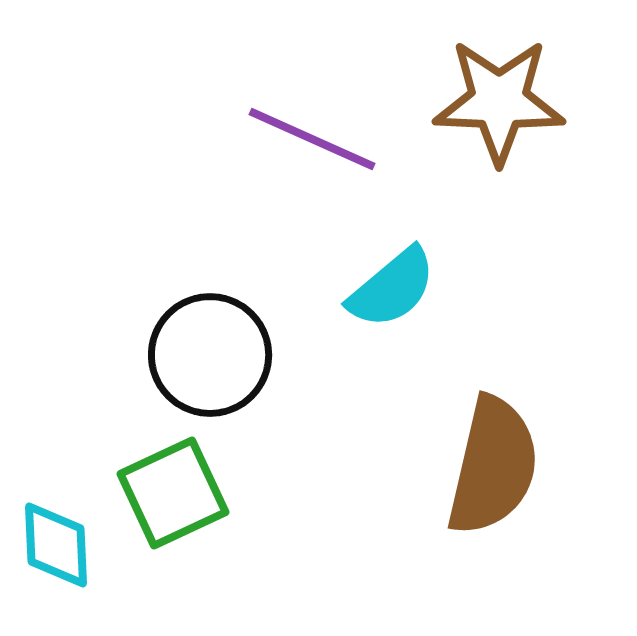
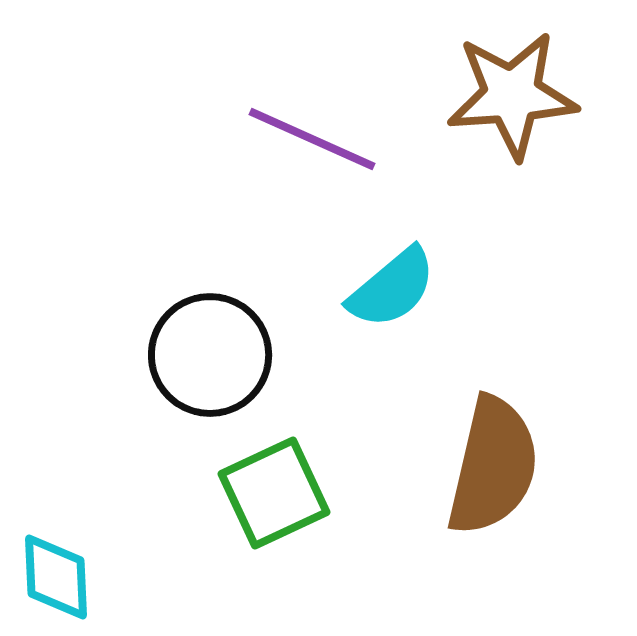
brown star: moved 13 px right, 6 px up; rotated 6 degrees counterclockwise
green square: moved 101 px right
cyan diamond: moved 32 px down
